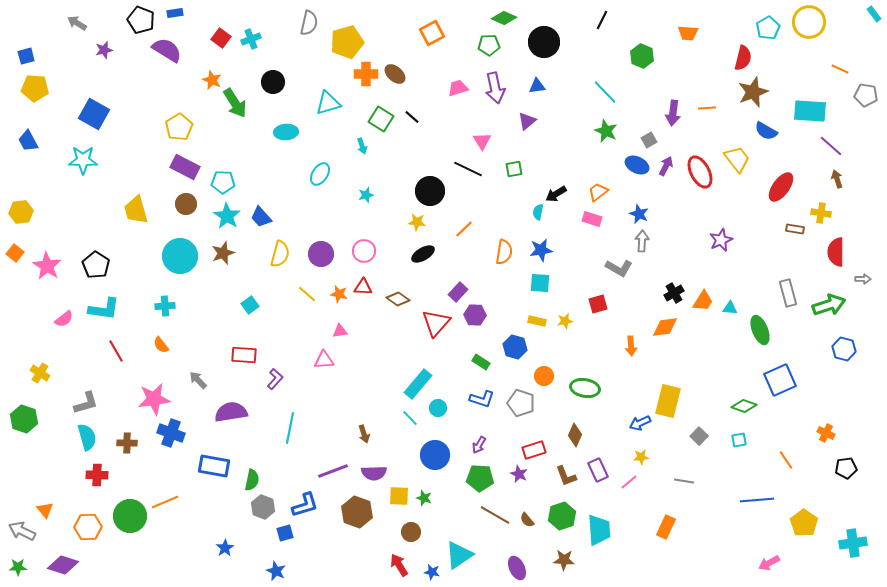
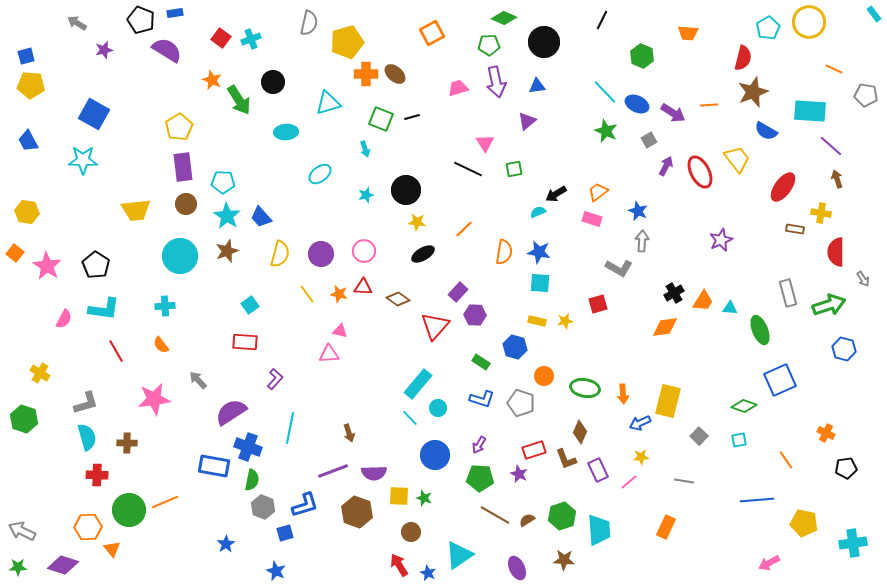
orange line at (840, 69): moved 6 px left
yellow pentagon at (35, 88): moved 4 px left, 3 px up
purple arrow at (495, 88): moved 1 px right, 6 px up
green arrow at (235, 103): moved 4 px right, 3 px up
orange line at (707, 108): moved 2 px right, 3 px up
purple arrow at (673, 113): rotated 65 degrees counterclockwise
black line at (412, 117): rotated 56 degrees counterclockwise
green square at (381, 119): rotated 10 degrees counterclockwise
pink triangle at (482, 141): moved 3 px right, 2 px down
cyan arrow at (362, 146): moved 3 px right, 3 px down
blue ellipse at (637, 165): moved 61 px up
purple rectangle at (185, 167): moved 2 px left; rotated 56 degrees clockwise
cyan ellipse at (320, 174): rotated 20 degrees clockwise
red ellipse at (781, 187): moved 2 px right
black circle at (430, 191): moved 24 px left, 1 px up
yellow trapezoid at (136, 210): rotated 80 degrees counterclockwise
yellow hexagon at (21, 212): moved 6 px right; rotated 15 degrees clockwise
cyan semicircle at (538, 212): rotated 56 degrees clockwise
blue star at (639, 214): moved 1 px left, 3 px up
blue star at (541, 250): moved 2 px left, 2 px down; rotated 20 degrees clockwise
brown star at (223, 253): moved 4 px right, 2 px up
gray arrow at (863, 279): rotated 56 degrees clockwise
yellow line at (307, 294): rotated 12 degrees clockwise
pink semicircle at (64, 319): rotated 24 degrees counterclockwise
red triangle at (436, 323): moved 1 px left, 3 px down
pink triangle at (340, 331): rotated 21 degrees clockwise
orange arrow at (631, 346): moved 8 px left, 48 px down
red rectangle at (244, 355): moved 1 px right, 13 px up
pink triangle at (324, 360): moved 5 px right, 6 px up
purple semicircle at (231, 412): rotated 24 degrees counterclockwise
blue cross at (171, 433): moved 77 px right, 14 px down
brown arrow at (364, 434): moved 15 px left, 1 px up
brown diamond at (575, 435): moved 5 px right, 3 px up
brown L-shape at (566, 476): moved 17 px up
orange triangle at (45, 510): moved 67 px right, 39 px down
green circle at (130, 516): moved 1 px left, 6 px up
brown semicircle at (527, 520): rotated 98 degrees clockwise
yellow pentagon at (804, 523): rotated 24 degrees counterclockwise
blue star at (225, 548): moved 1 px right, 4 px up
blue star at (432, 572): moved 4 px left, 1 px down; rotated 14 degrees clockwise
